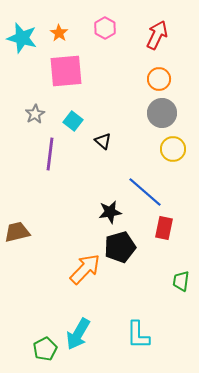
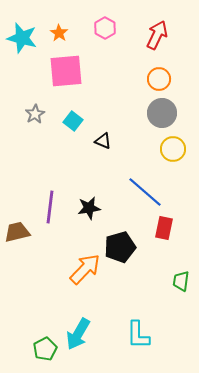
black triangle: rotated 18 degrees counterclockwise
purple line: moved 53 px down
black star: moved 21 px left, 4 px up
